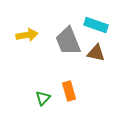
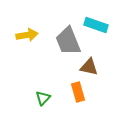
brown triangle: moved 7 px left, 14 px down
orange rectangle: moved 9 px right, 1 px down
